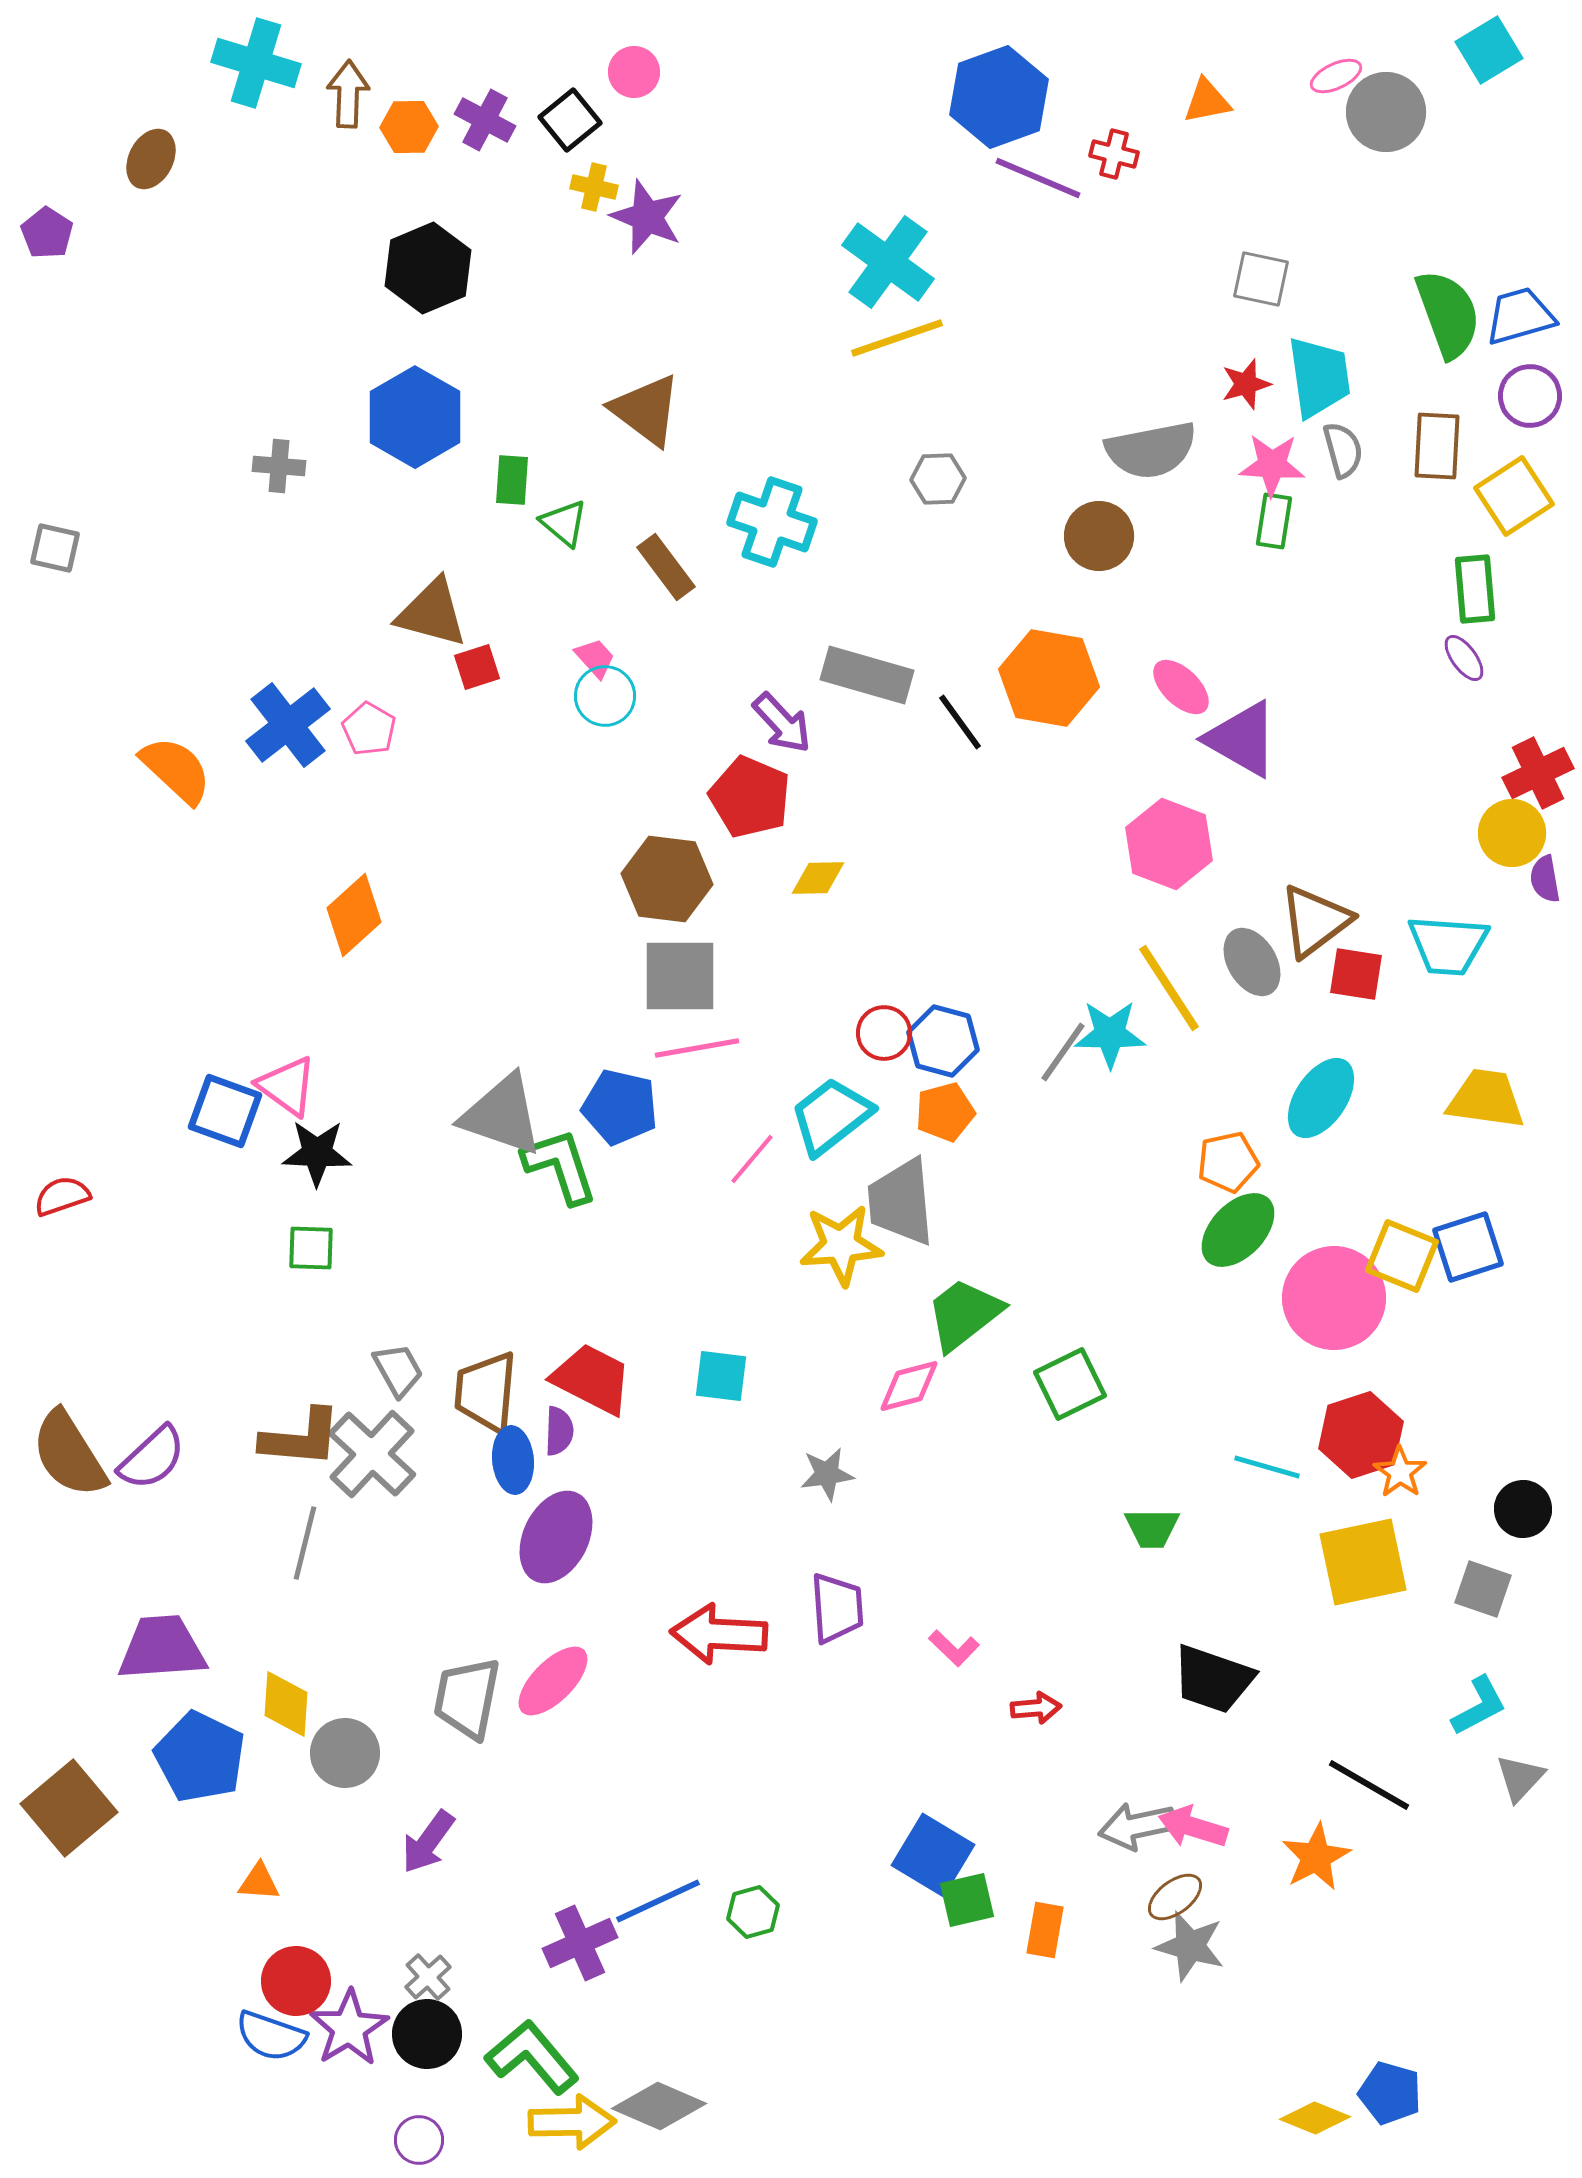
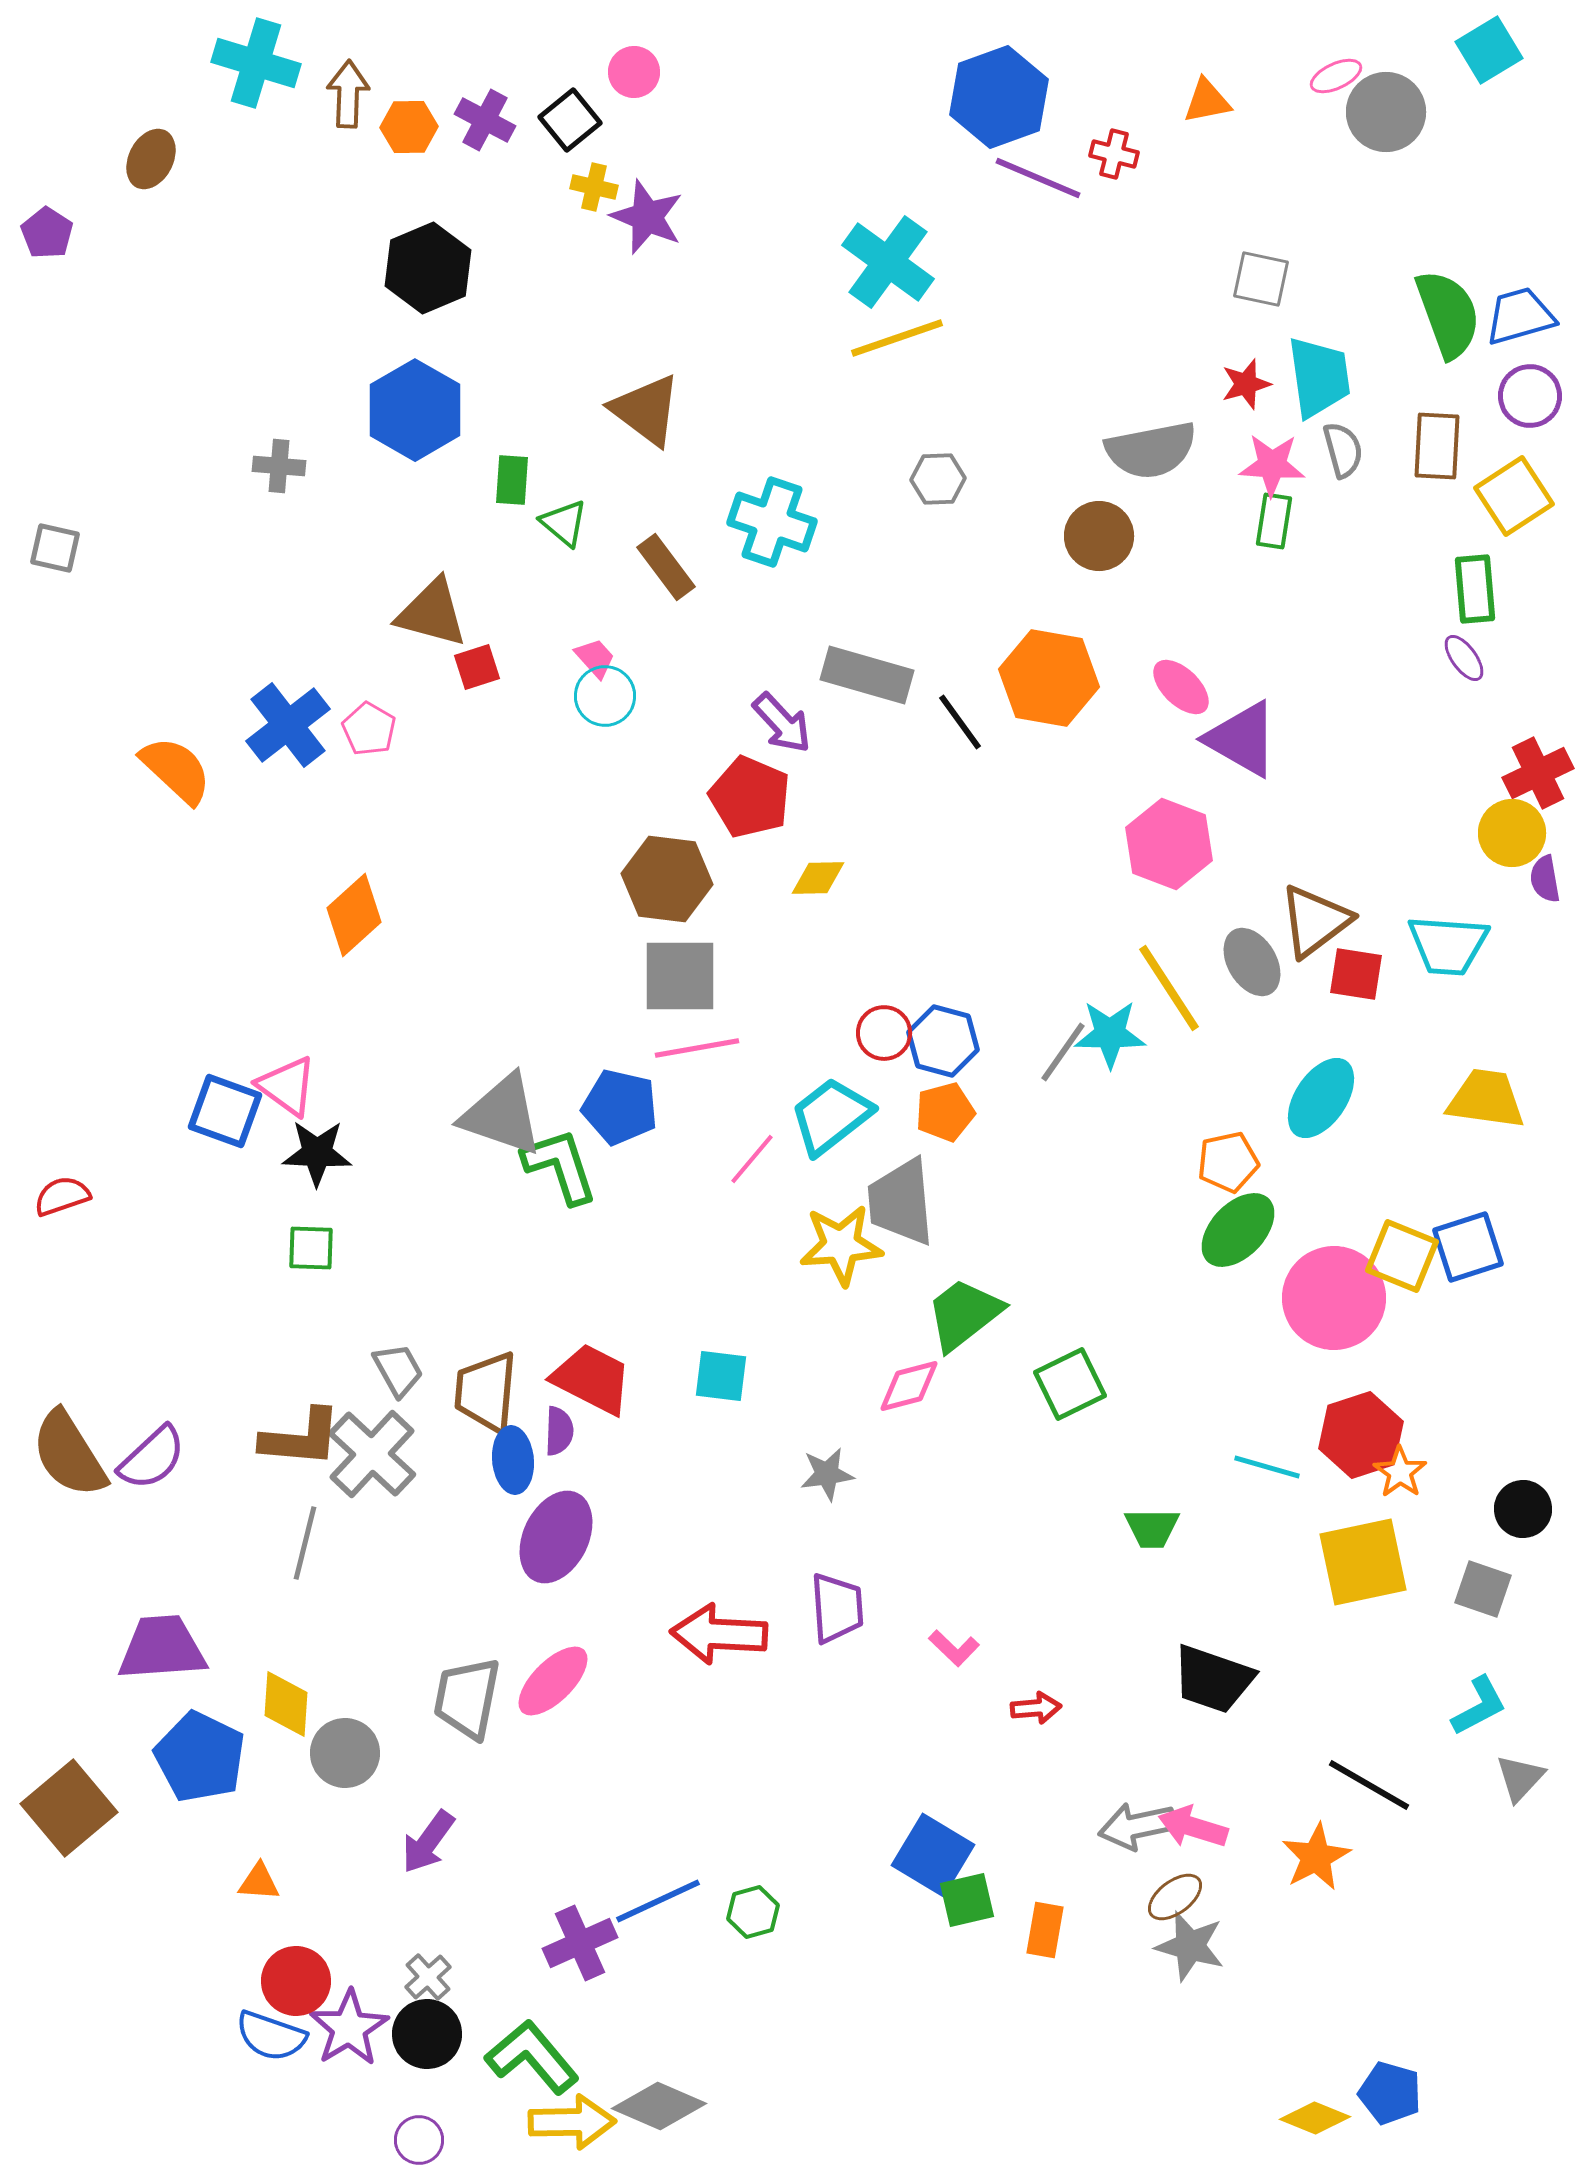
blue hexagon at (415, 417): moved 7 px up
